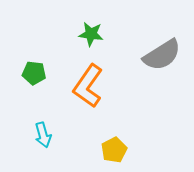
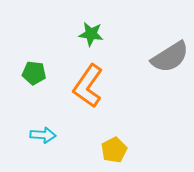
gray semicircle: moved 8 px right, 2 px down
cyan arrow: rotated 70 degrees counterclockwise
